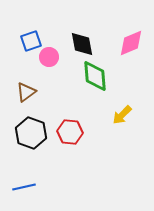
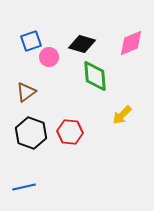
black diamond: rotated 64 degrees counterclockwise
